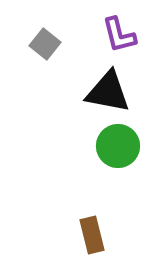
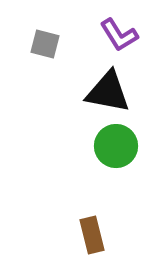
purple L-shape: rotated 18 degrees counterclockwise
gray square: rotated 24 degrees counterclockwise
green circle: moved 2 px left
